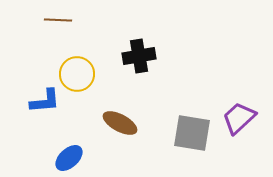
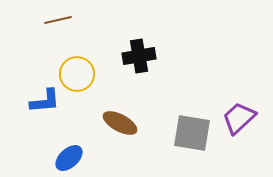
brown line: rotated 16 degrees counterclockwise
